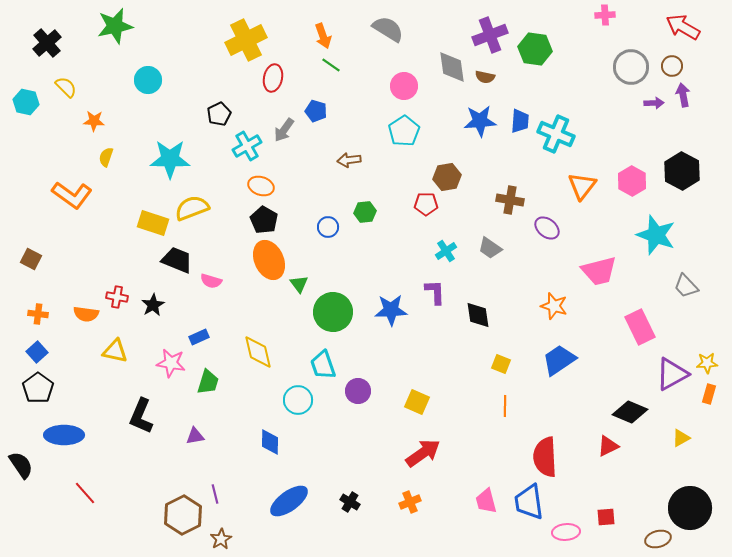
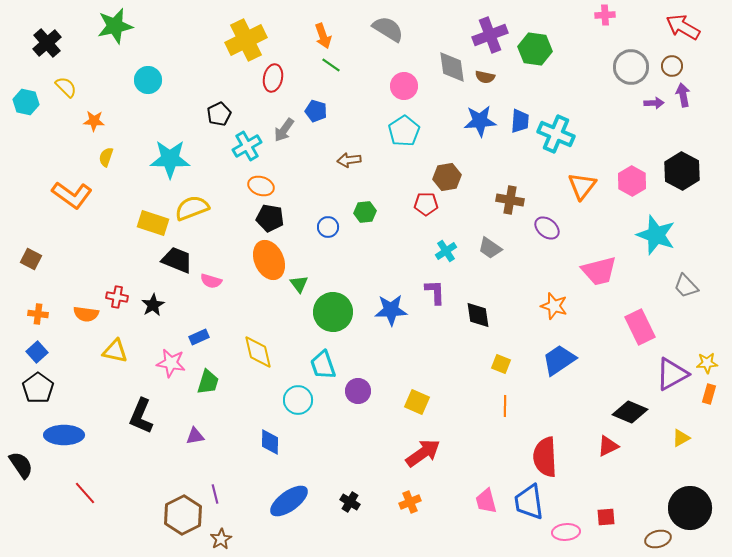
black pentagon at (264, 220): moved 6 px right, 2 px up; rotated 20 degrees counterclockwise
